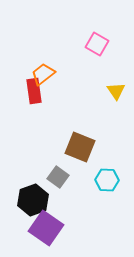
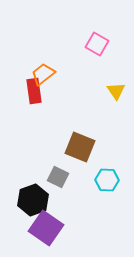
gray square: rotated 10 degrees counterclockwise
